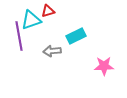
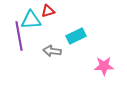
cyan triangle: rotated 15 degrees clockwise
gray arrow: rotated 12 degrees clockwise
